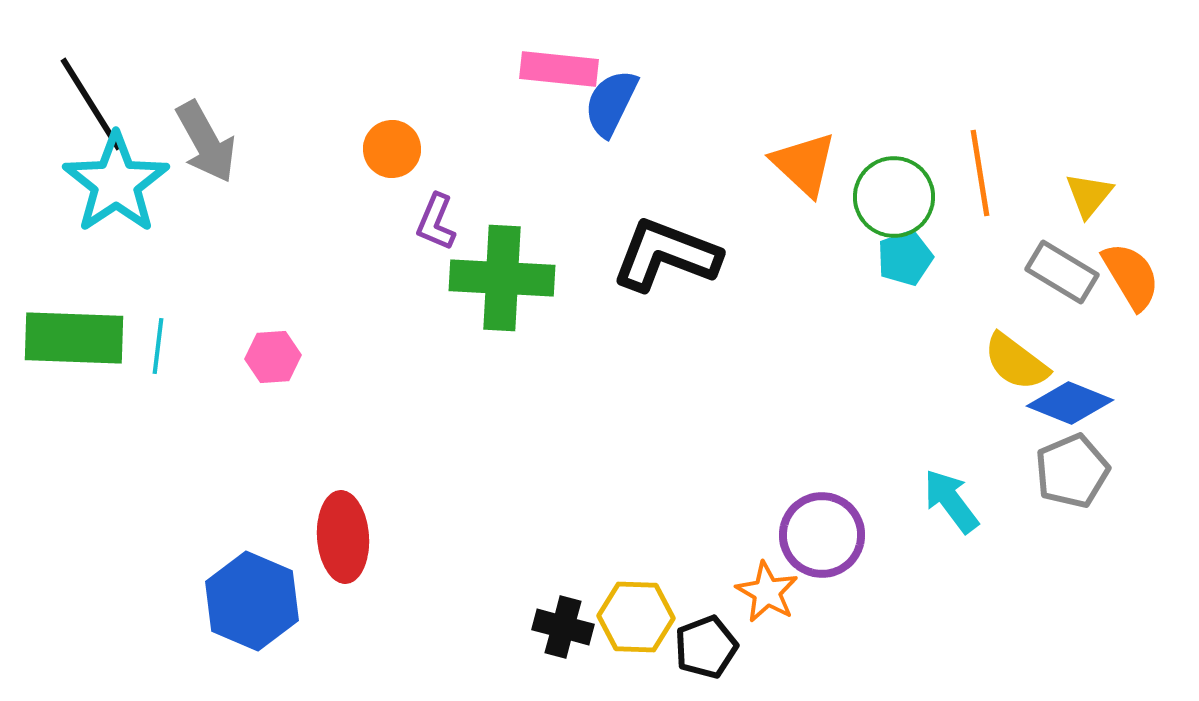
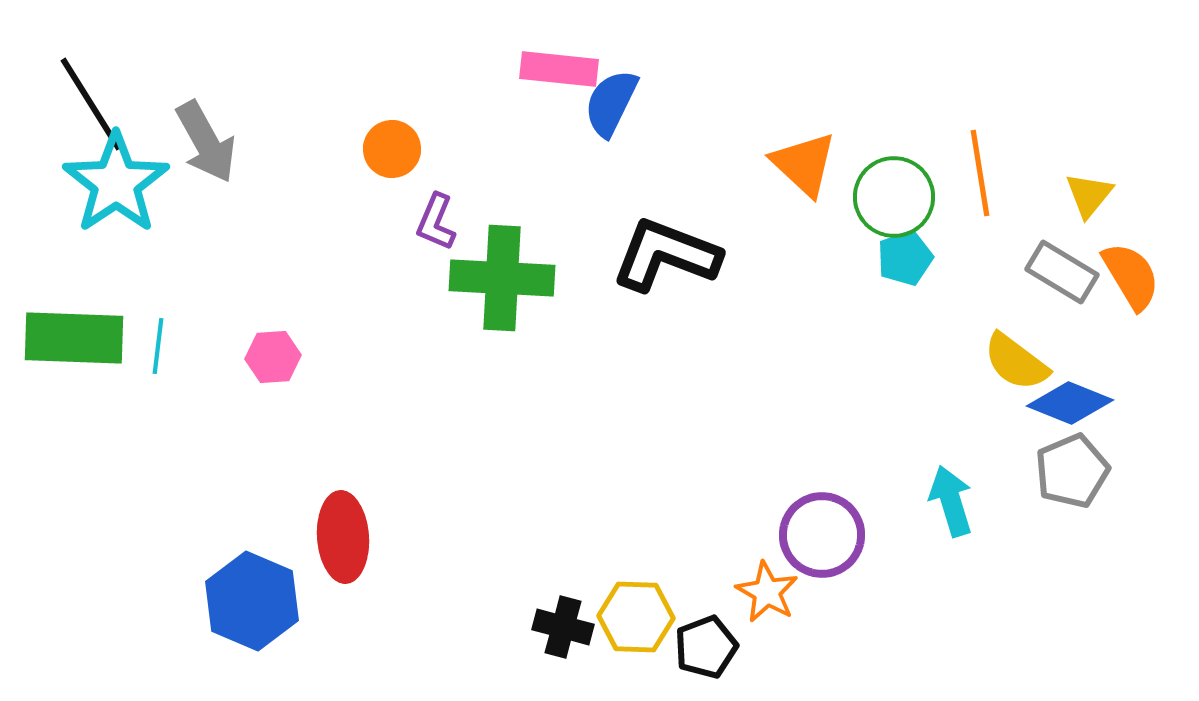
cyan arrow: rotated 20 degrees clockwise
